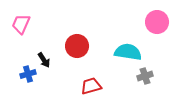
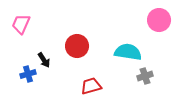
pink circle: moved 2 px right, 2 px up
